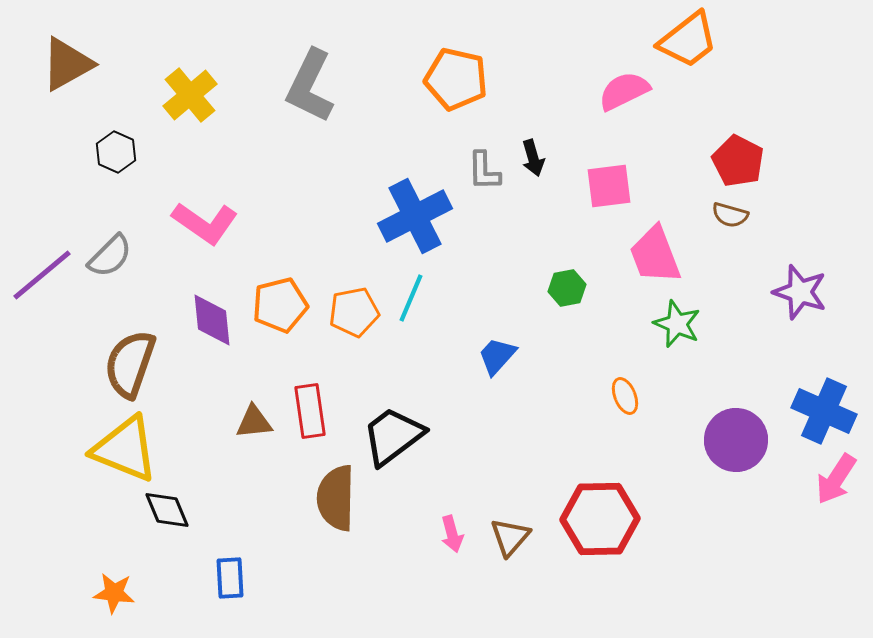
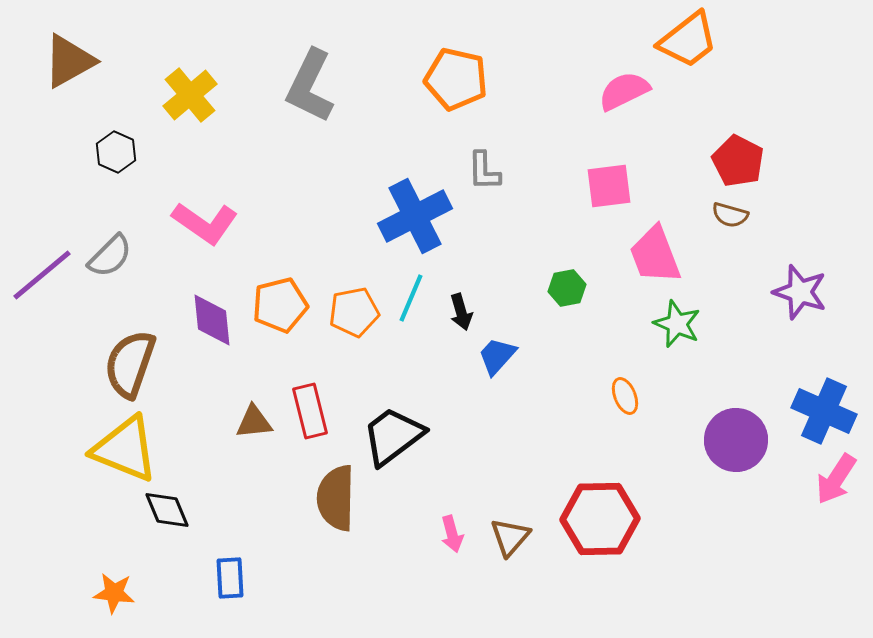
brown triangle at (67, 64): moved 2 px right, 3 px up
black arrow at (533, 158): moved 72 px left, 154 px down
red rectangle at (310, 411): rotated 6 degrees counterclockwise
